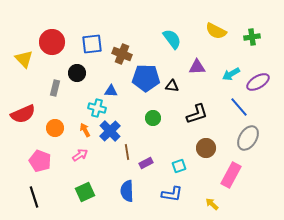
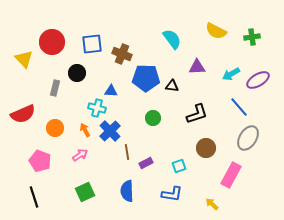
purple ellipse: moved 2 px up
